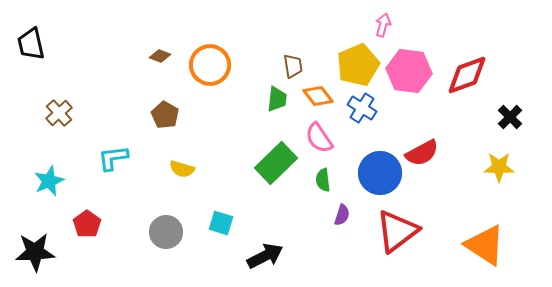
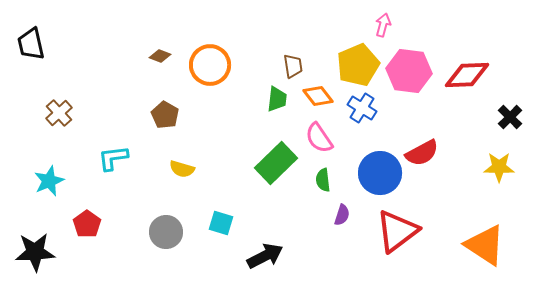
red diamond: rotated 18 degrees clockwise
